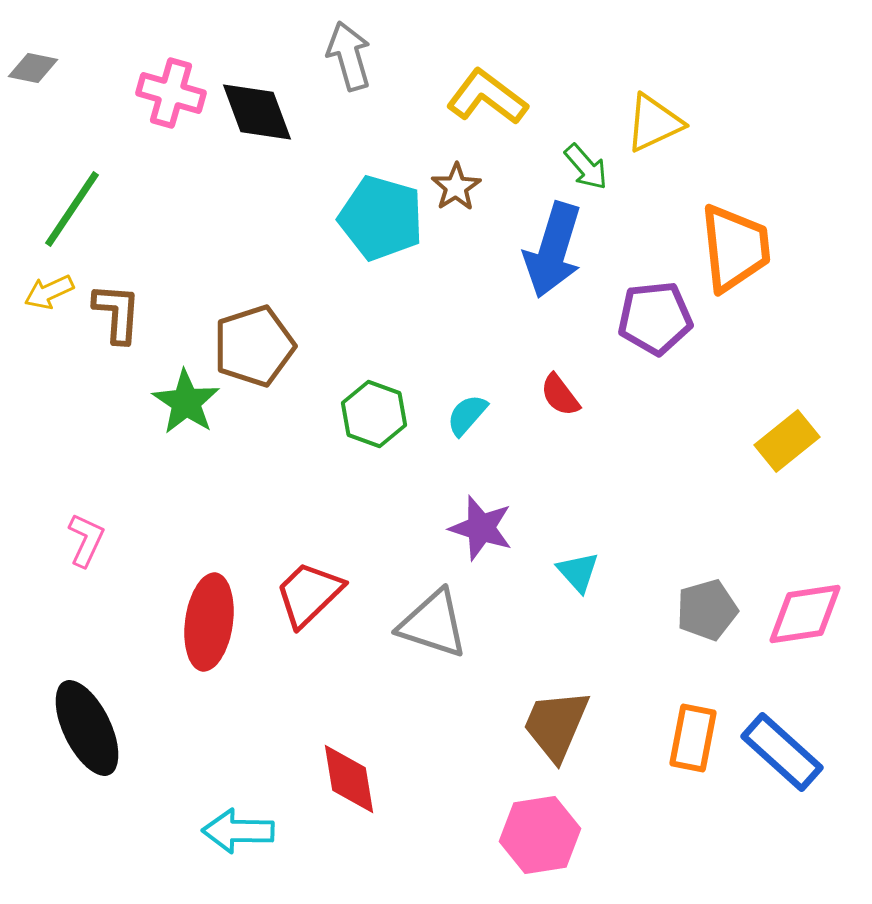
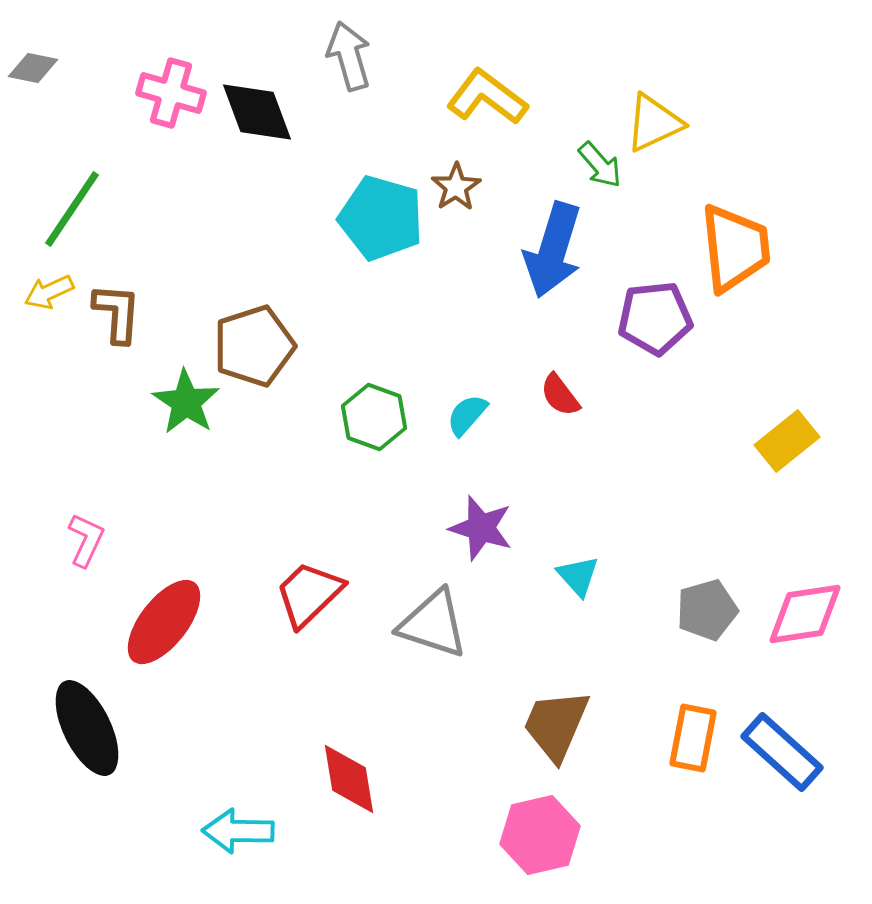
green arrow: moved 14 px right, 2 px up
green hexagon: moved 3 px down
cyan triangle: moved 4 px down
red ellipse: moved 45 px left; rotated 30 degrees clockwise
pink hexagon: rotated 4 degrees counterclockwise
